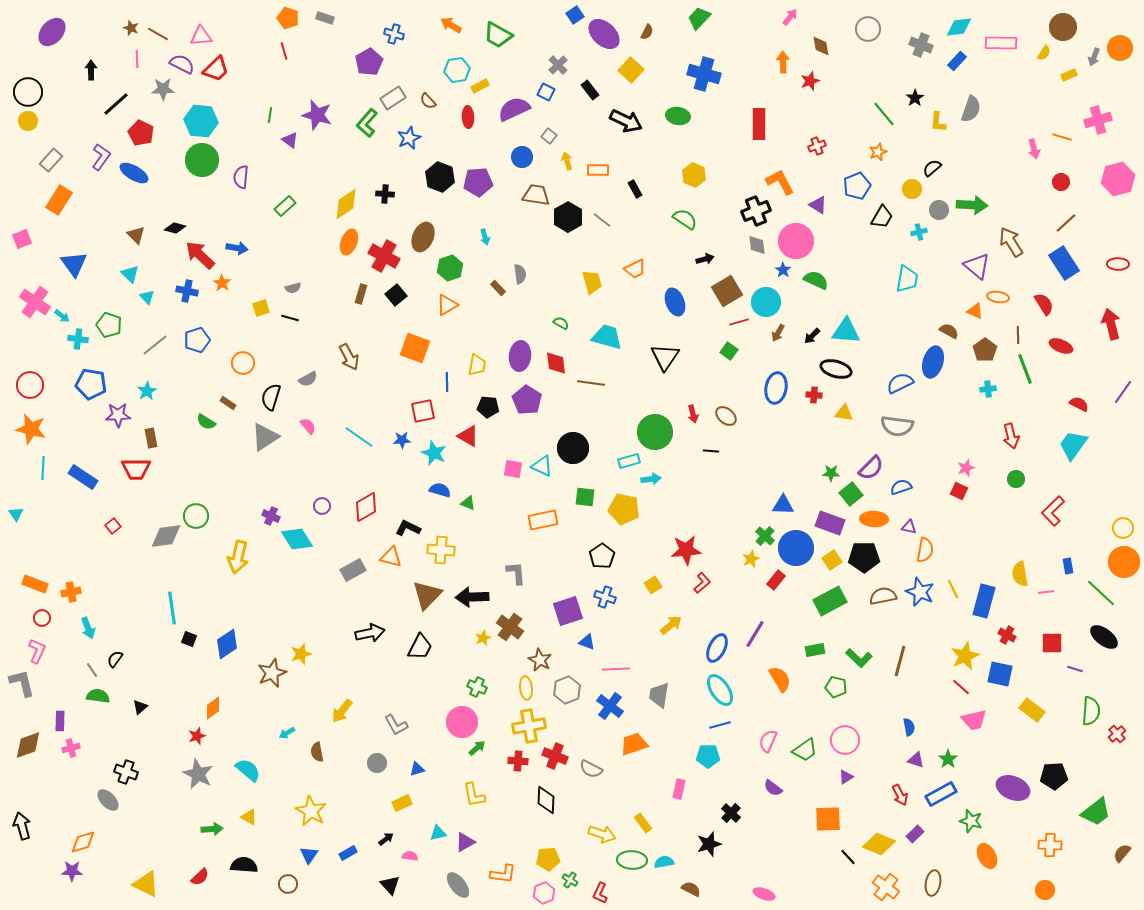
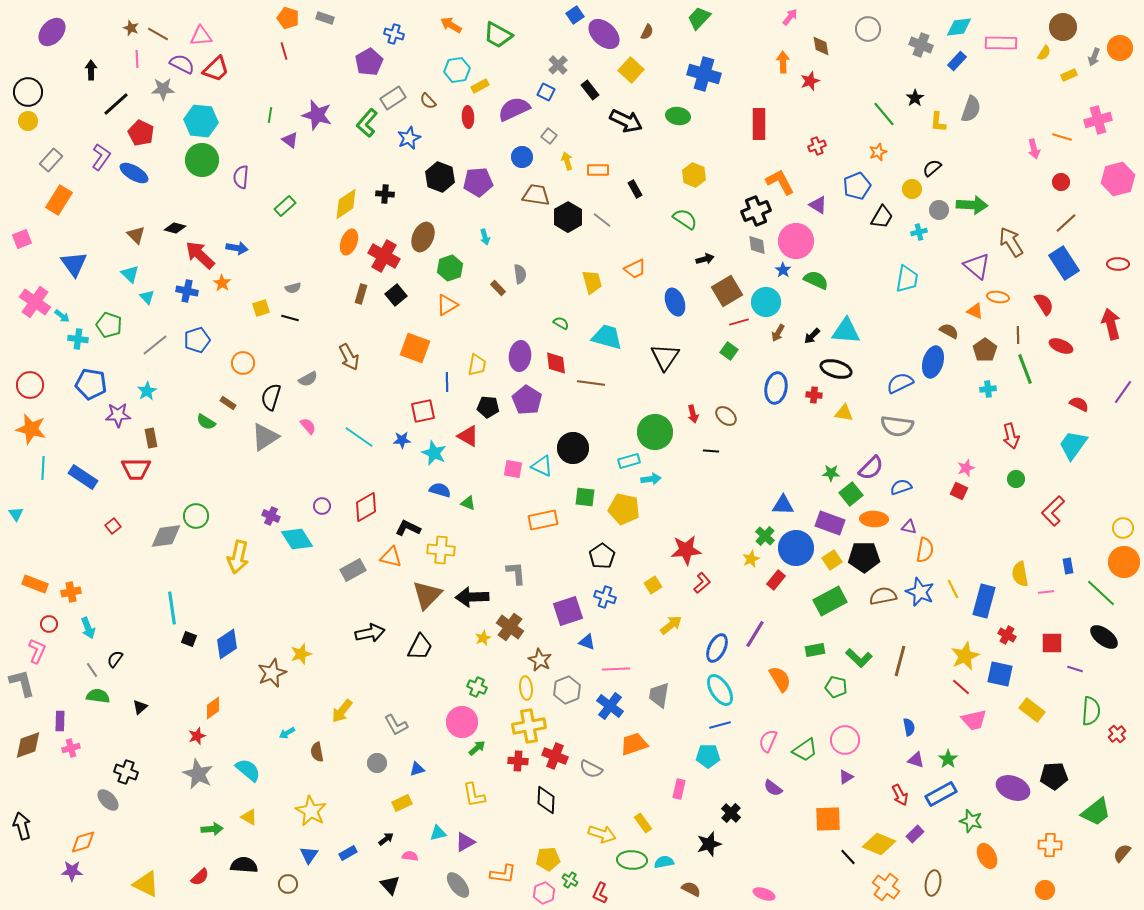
red circle at (42, 618): moved 7 px right, 6 px down
